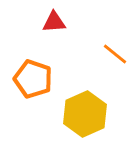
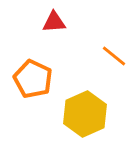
orange line: moved 1 px left, 2 px down
orange pentagon: rotated 6 degrees clockwise
